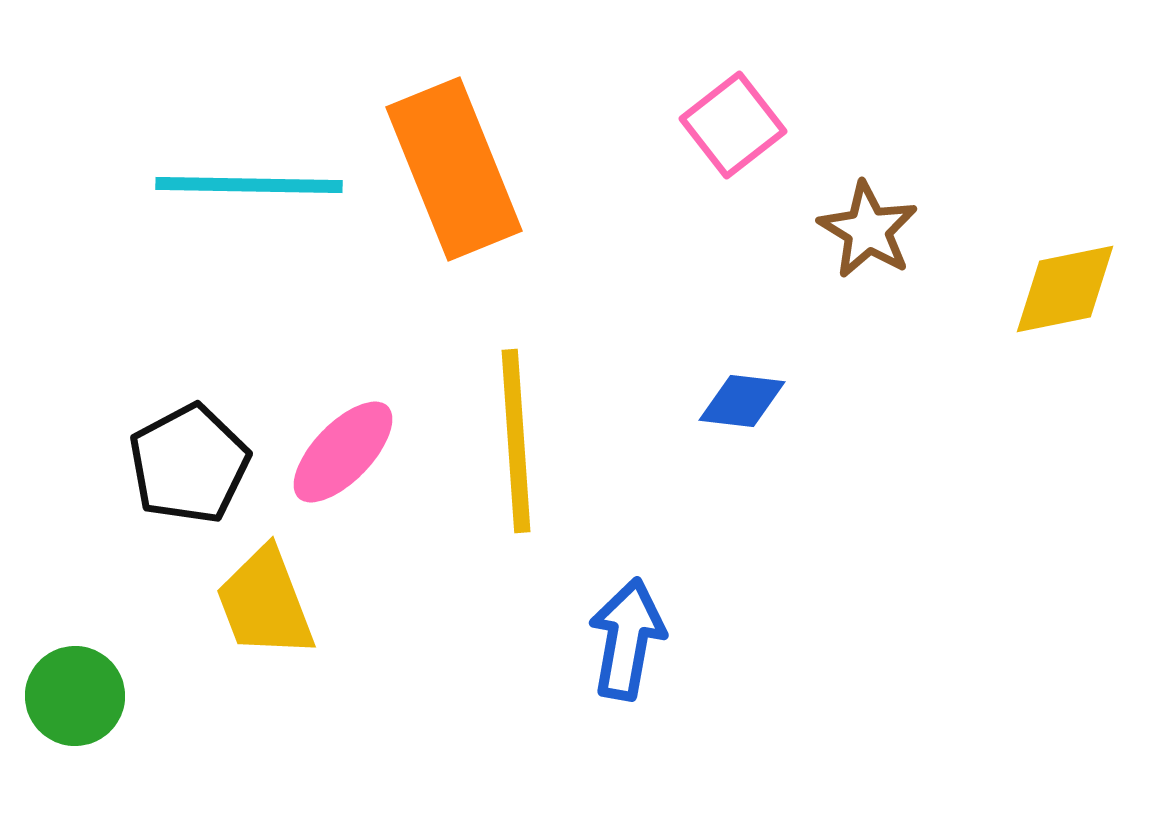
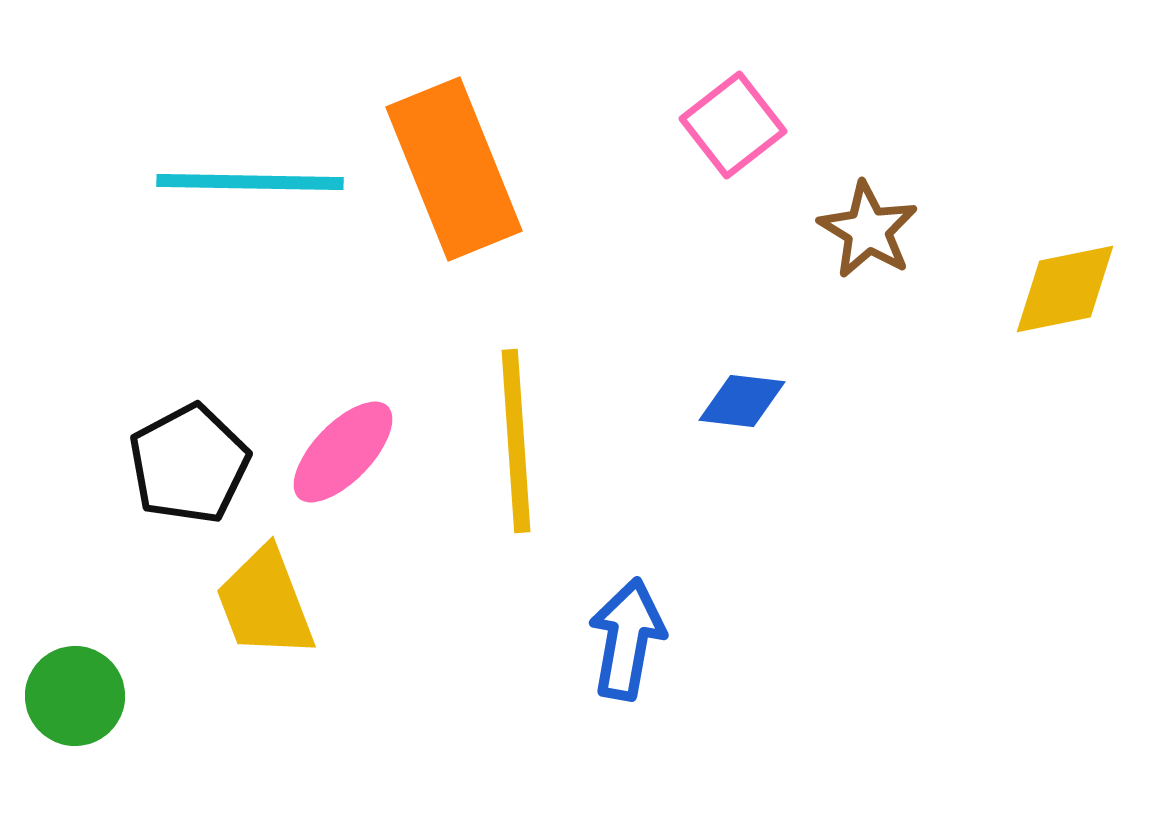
cyan line: moved 1 px right, 3 px up
